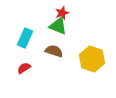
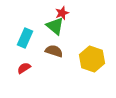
green triangle: moved 3 px left; rotated 18 degrees clockwise
